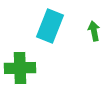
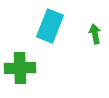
green arrow: moved 1 px right, 3 px down
